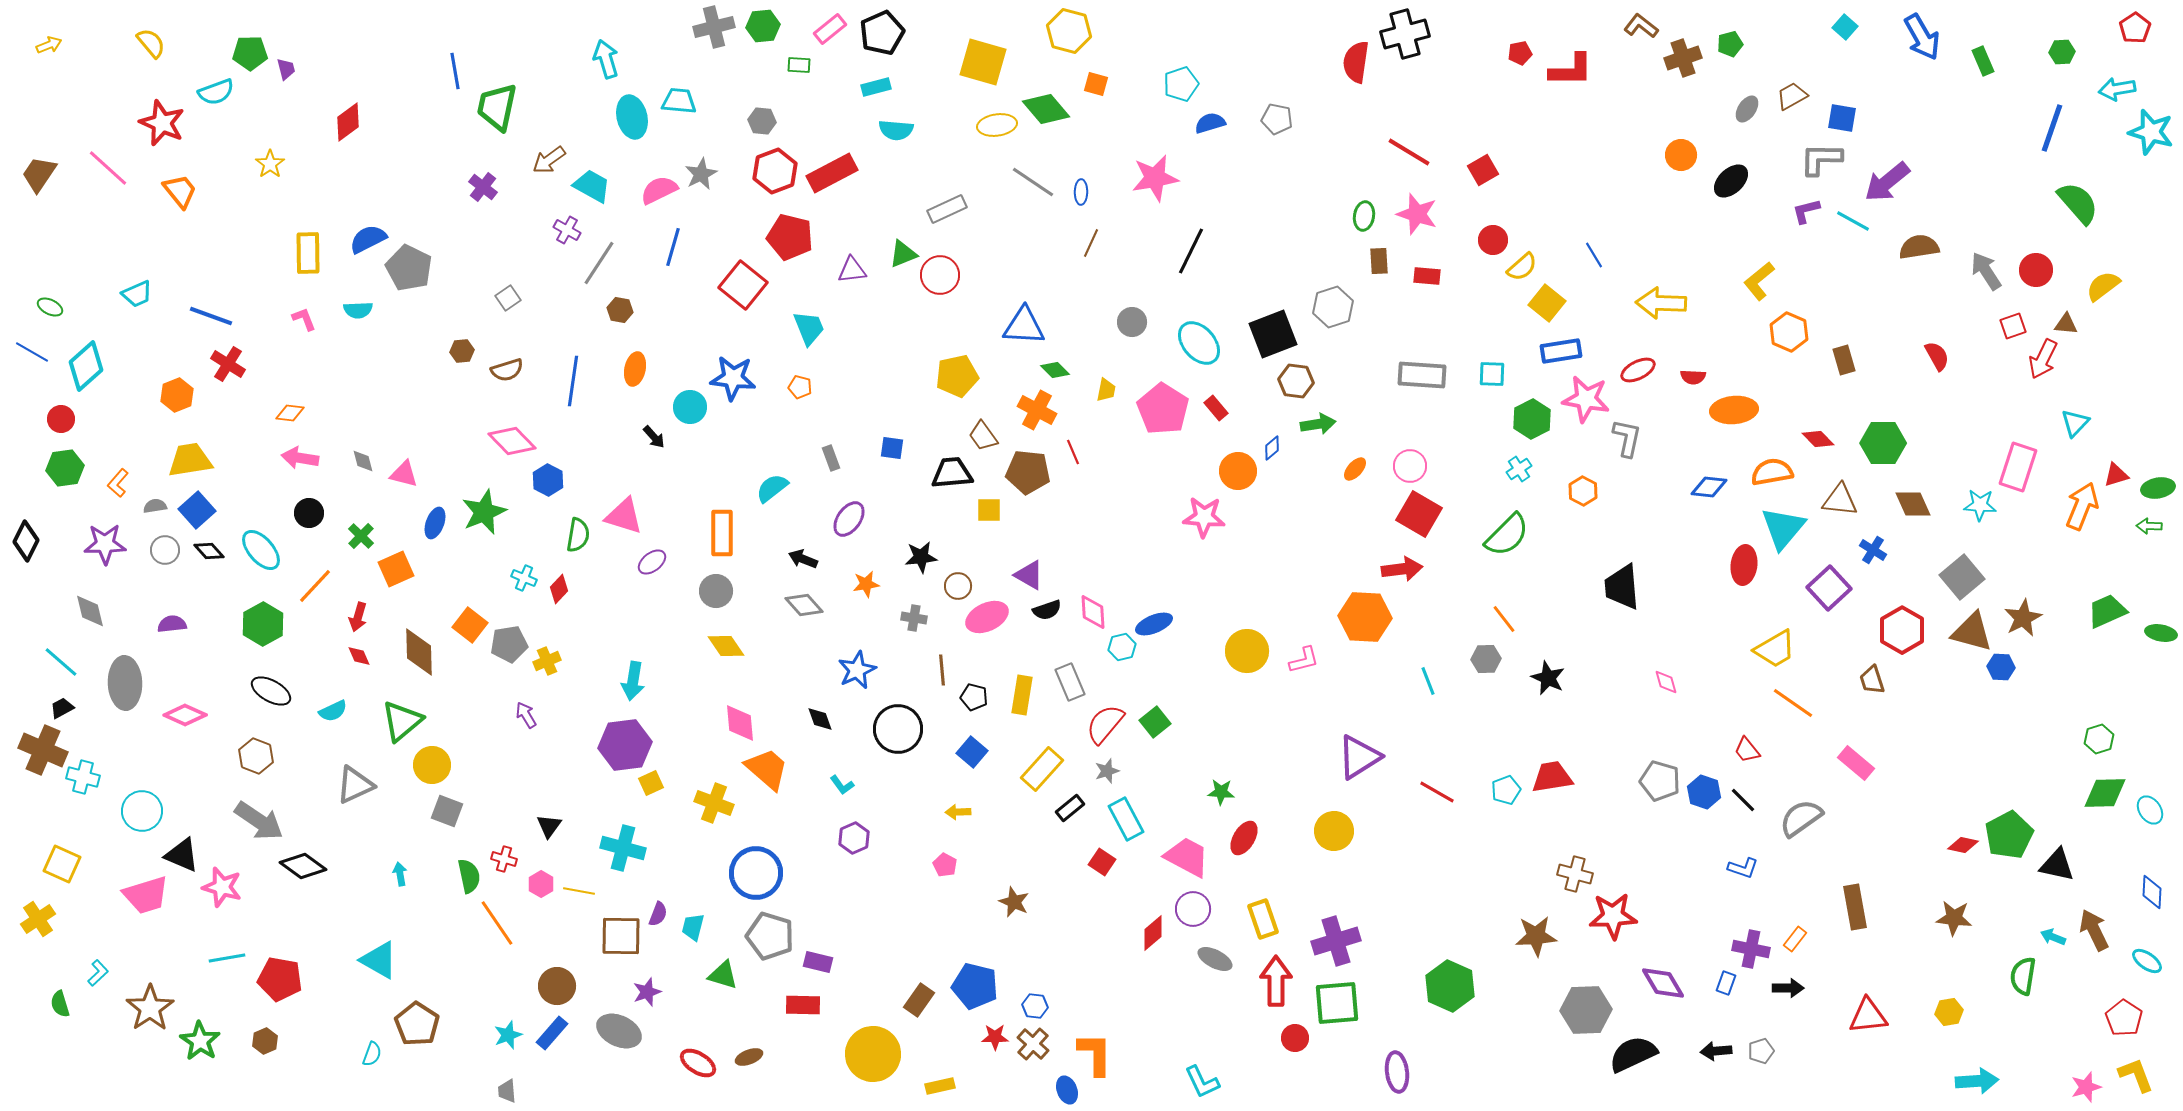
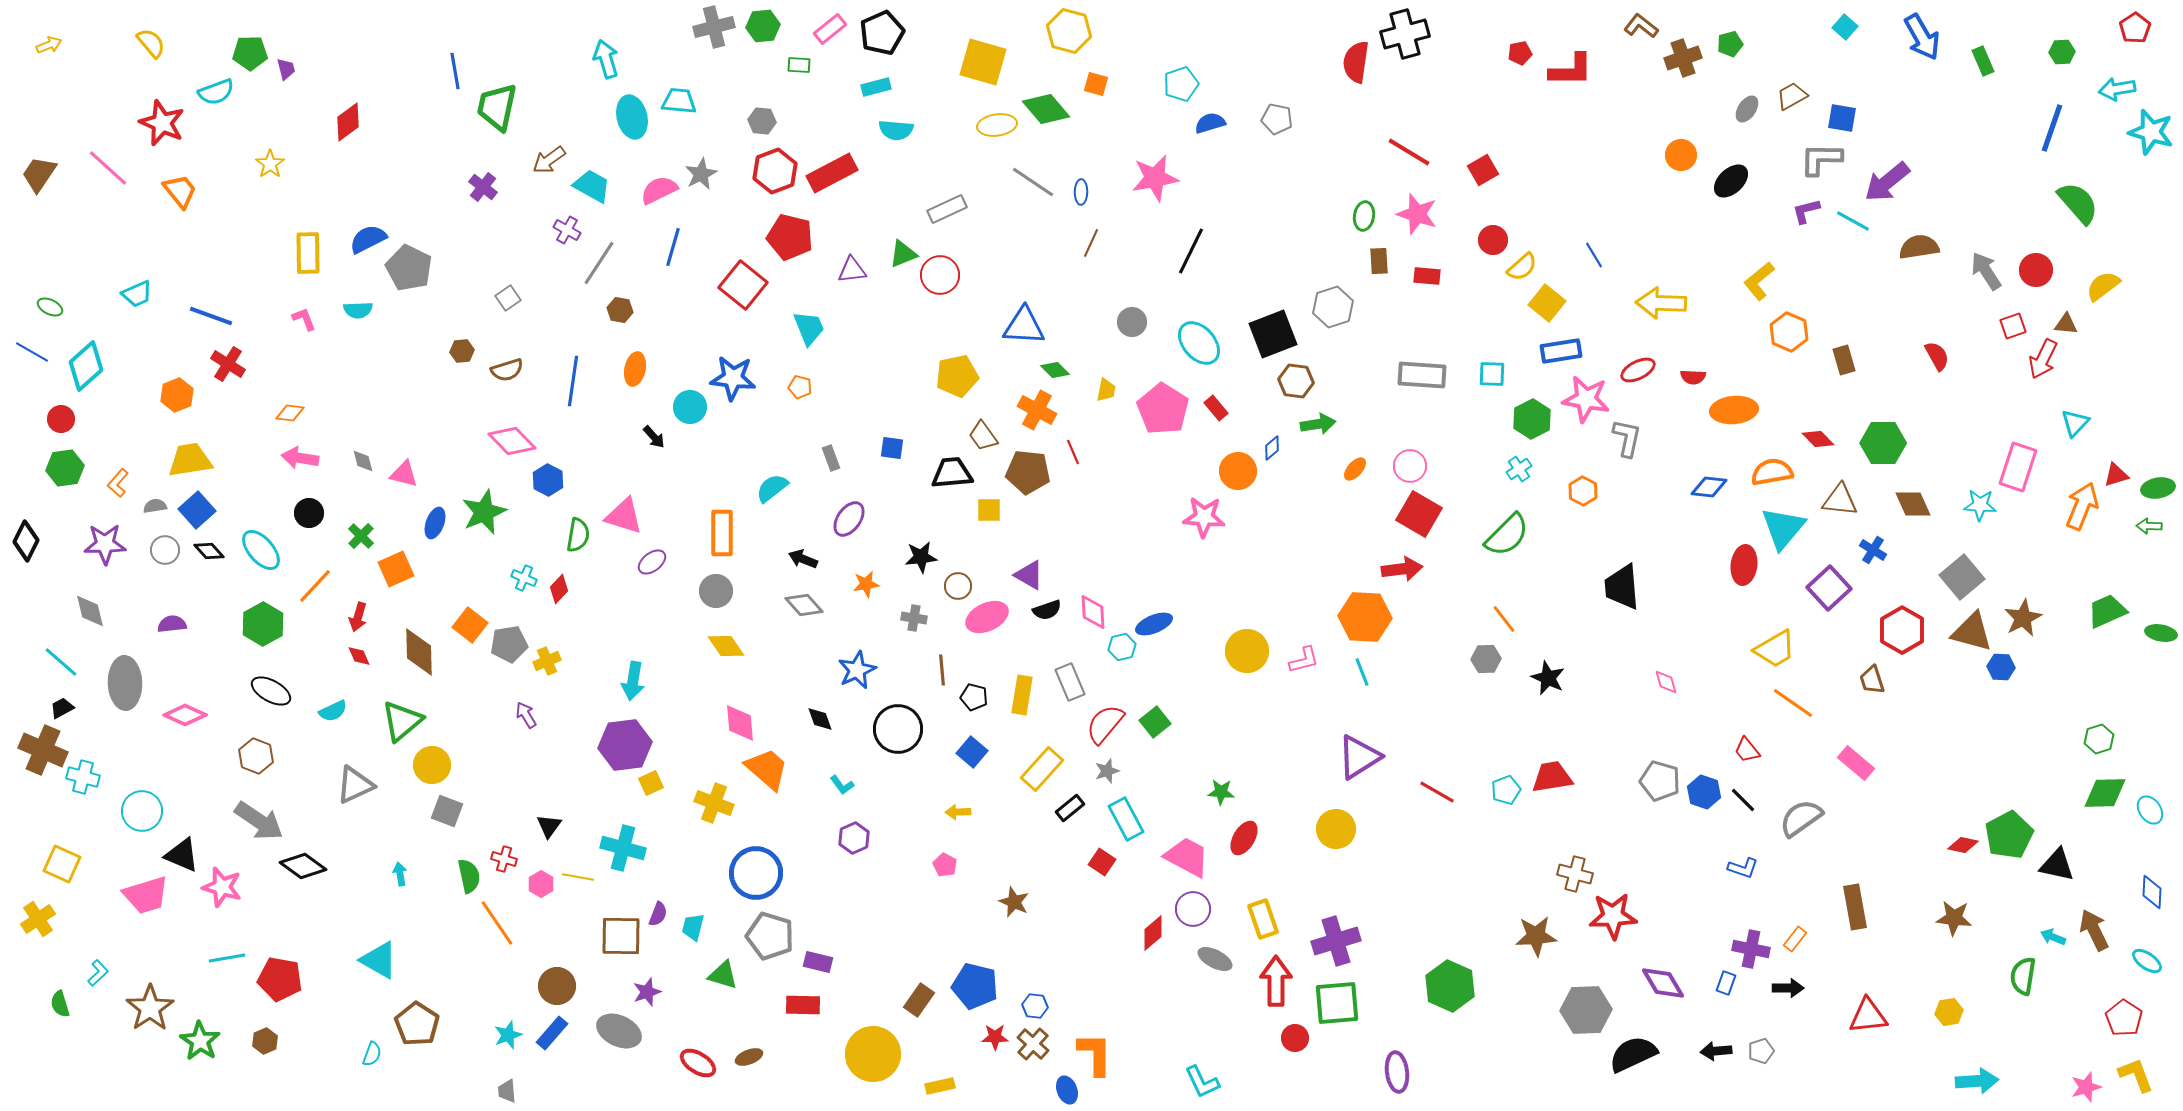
cyan line at (1428, 681): moved 66 px left, 9 px up
yellow circle at (1334, 831): moved 2 px right, 2 px up
yellow line at (579, 891): moved 1 px left, 14 px up
